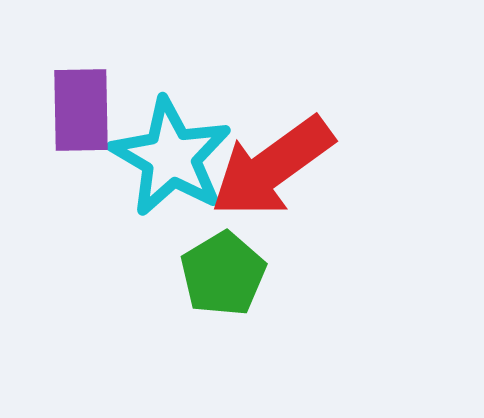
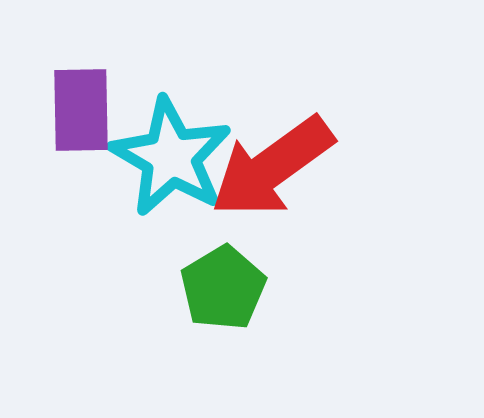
green pentagon: moved 14 px down
